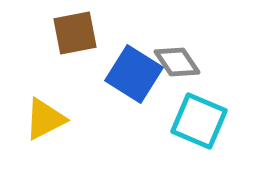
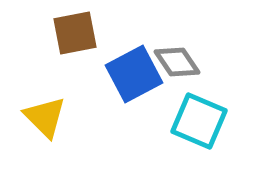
blue square: rotated 30 degrees clockwise
yellow triangle: moved 2 px up; rotated 48 degrees counterclockwise
